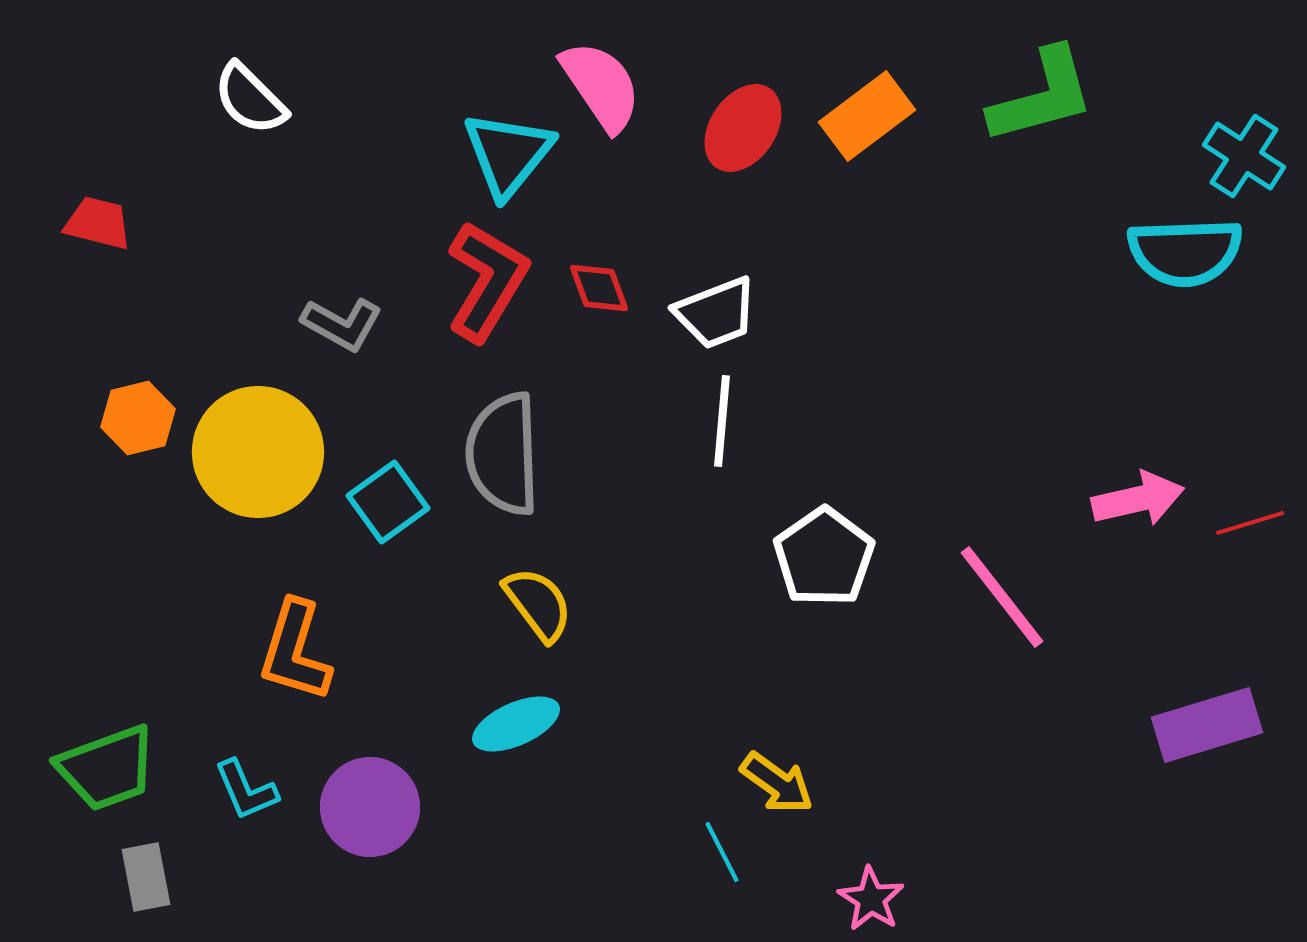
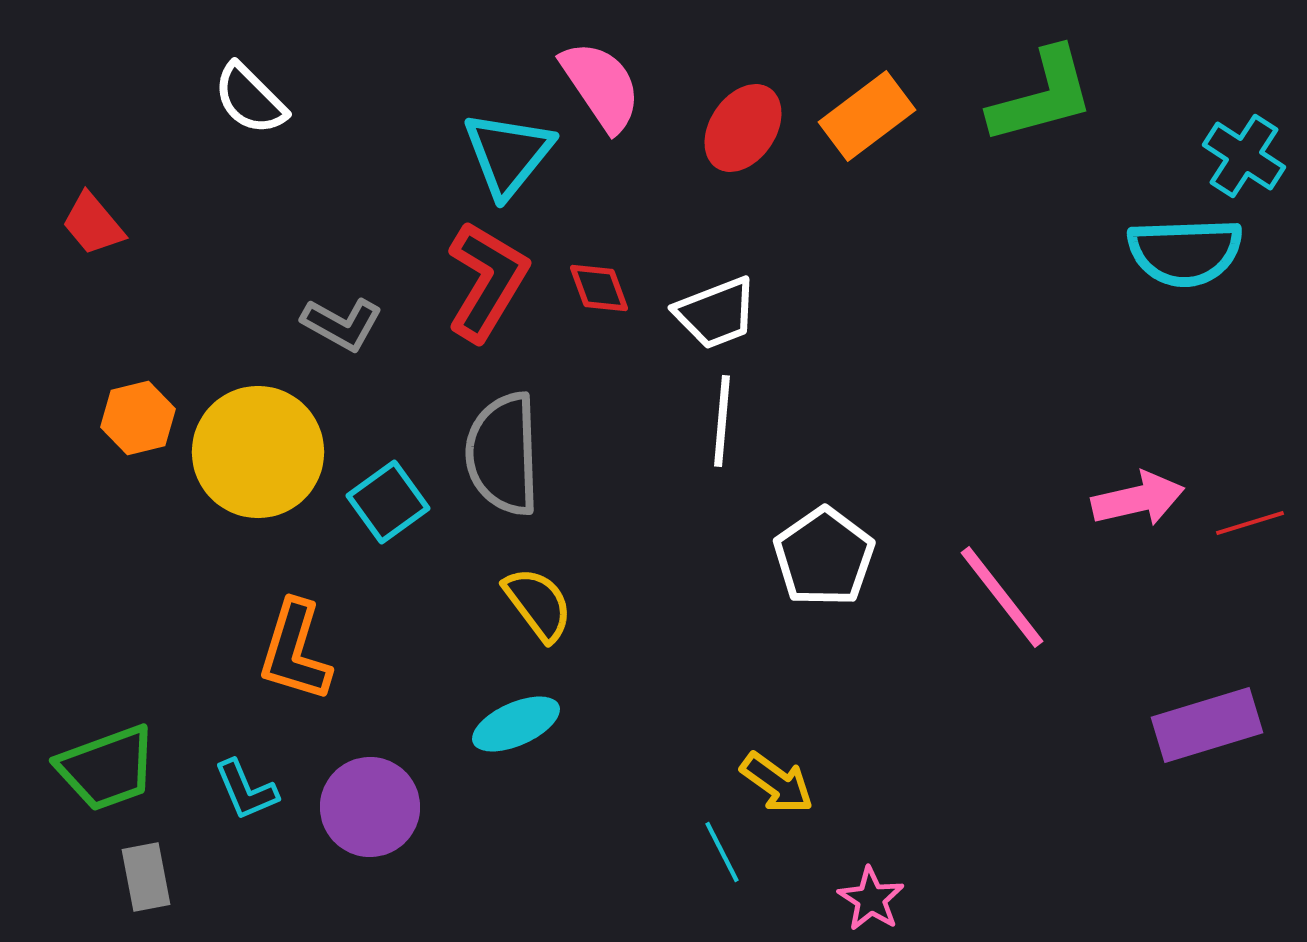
red trapezoid: moved 5 px left, 1 px down; rotated 144 degrees counterclockwise
